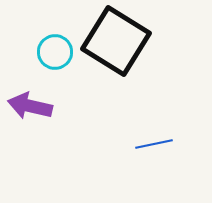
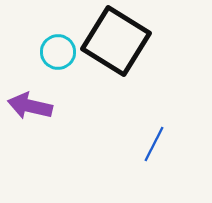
cyan circle: moved 3 px right
blue line: rotated 51 degrees counterclockwise
